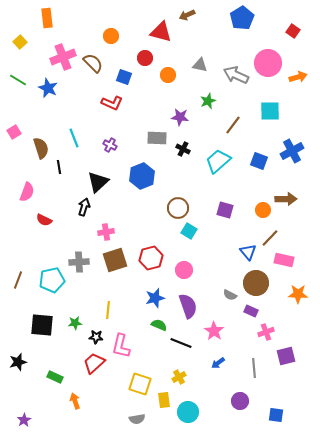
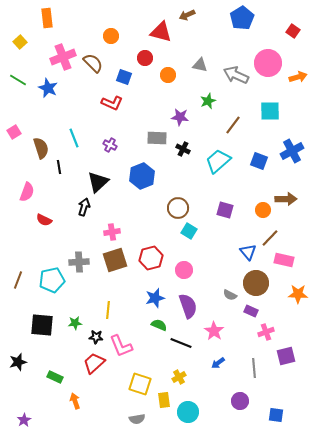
pink cross at (106, 232): moved 6 px right
pink L-shape at (121, 346): rotated 35 degrees counterclockwise
